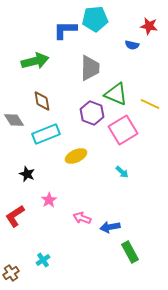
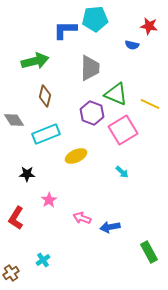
brown diamond: moved 3 px right, 5 px up; rotated 25 degrees clockwise
black star: rotated 21 degrees counterclockwise
red L-shape: moved 1 px right, 2 px down; rotated 25 degrees counterclockwise
green rectangle: moved 19 px right
